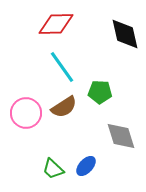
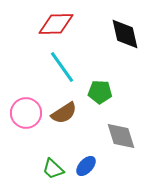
brown semicircle: moved 6 px down
